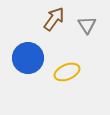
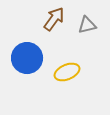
gray triangle: rotated 48 degrees clockwise
blue circle: moved 1 px left
